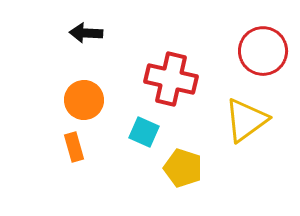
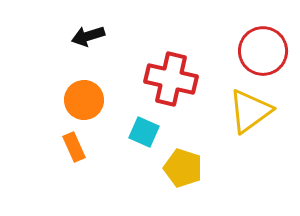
black arrow: moved 2 px right, 3 px down; rotated 20 degrees counterclockwise
yellow triangle: moved 4 px right, 9 px up
orange rectangle: rotated 8 degrees counterclockwise
